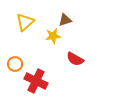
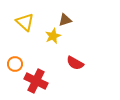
yellow triangle: rotated 36 degrees counterclockwise
yellow star: rotated 14 degrees counterclockwise
red semicircle: moved 4 px down
